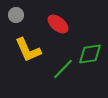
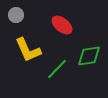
red ellipse: moved 4 px right, 1 px down
green diamond: moved 1 px left, 2 px down
green line: moved 6 px left
